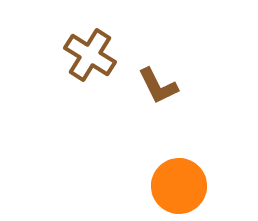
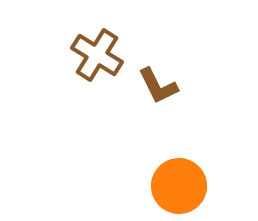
brown cross: moved 7 px right
